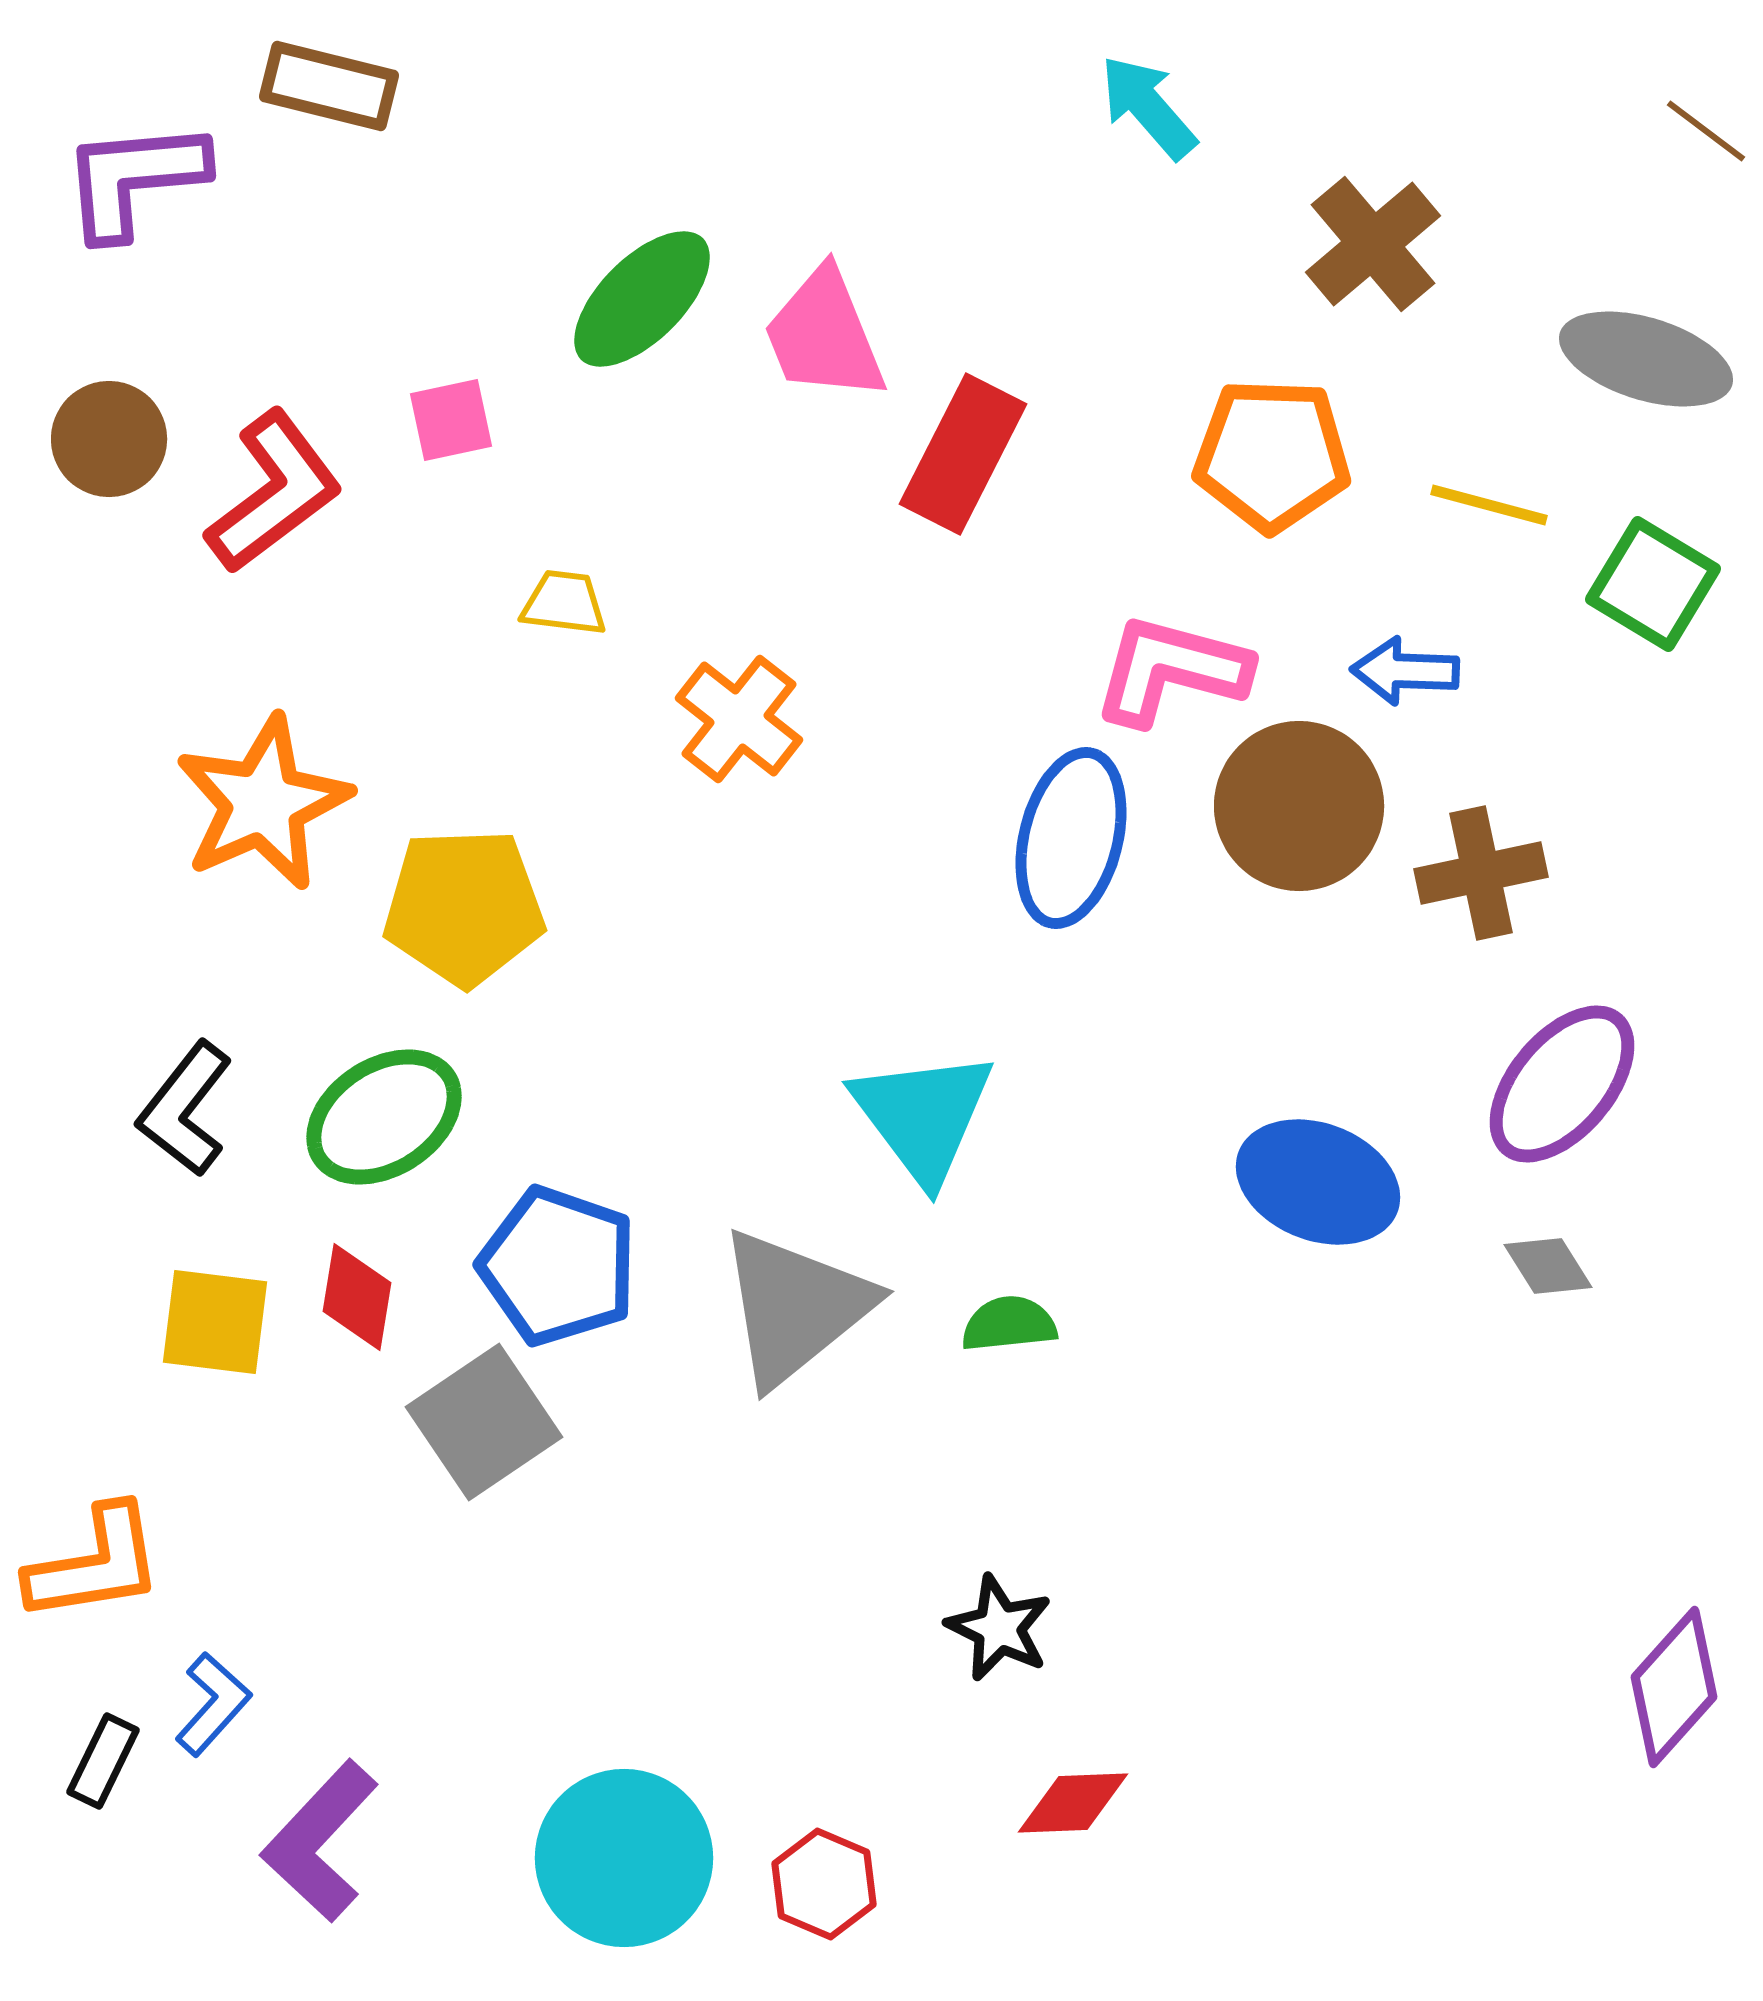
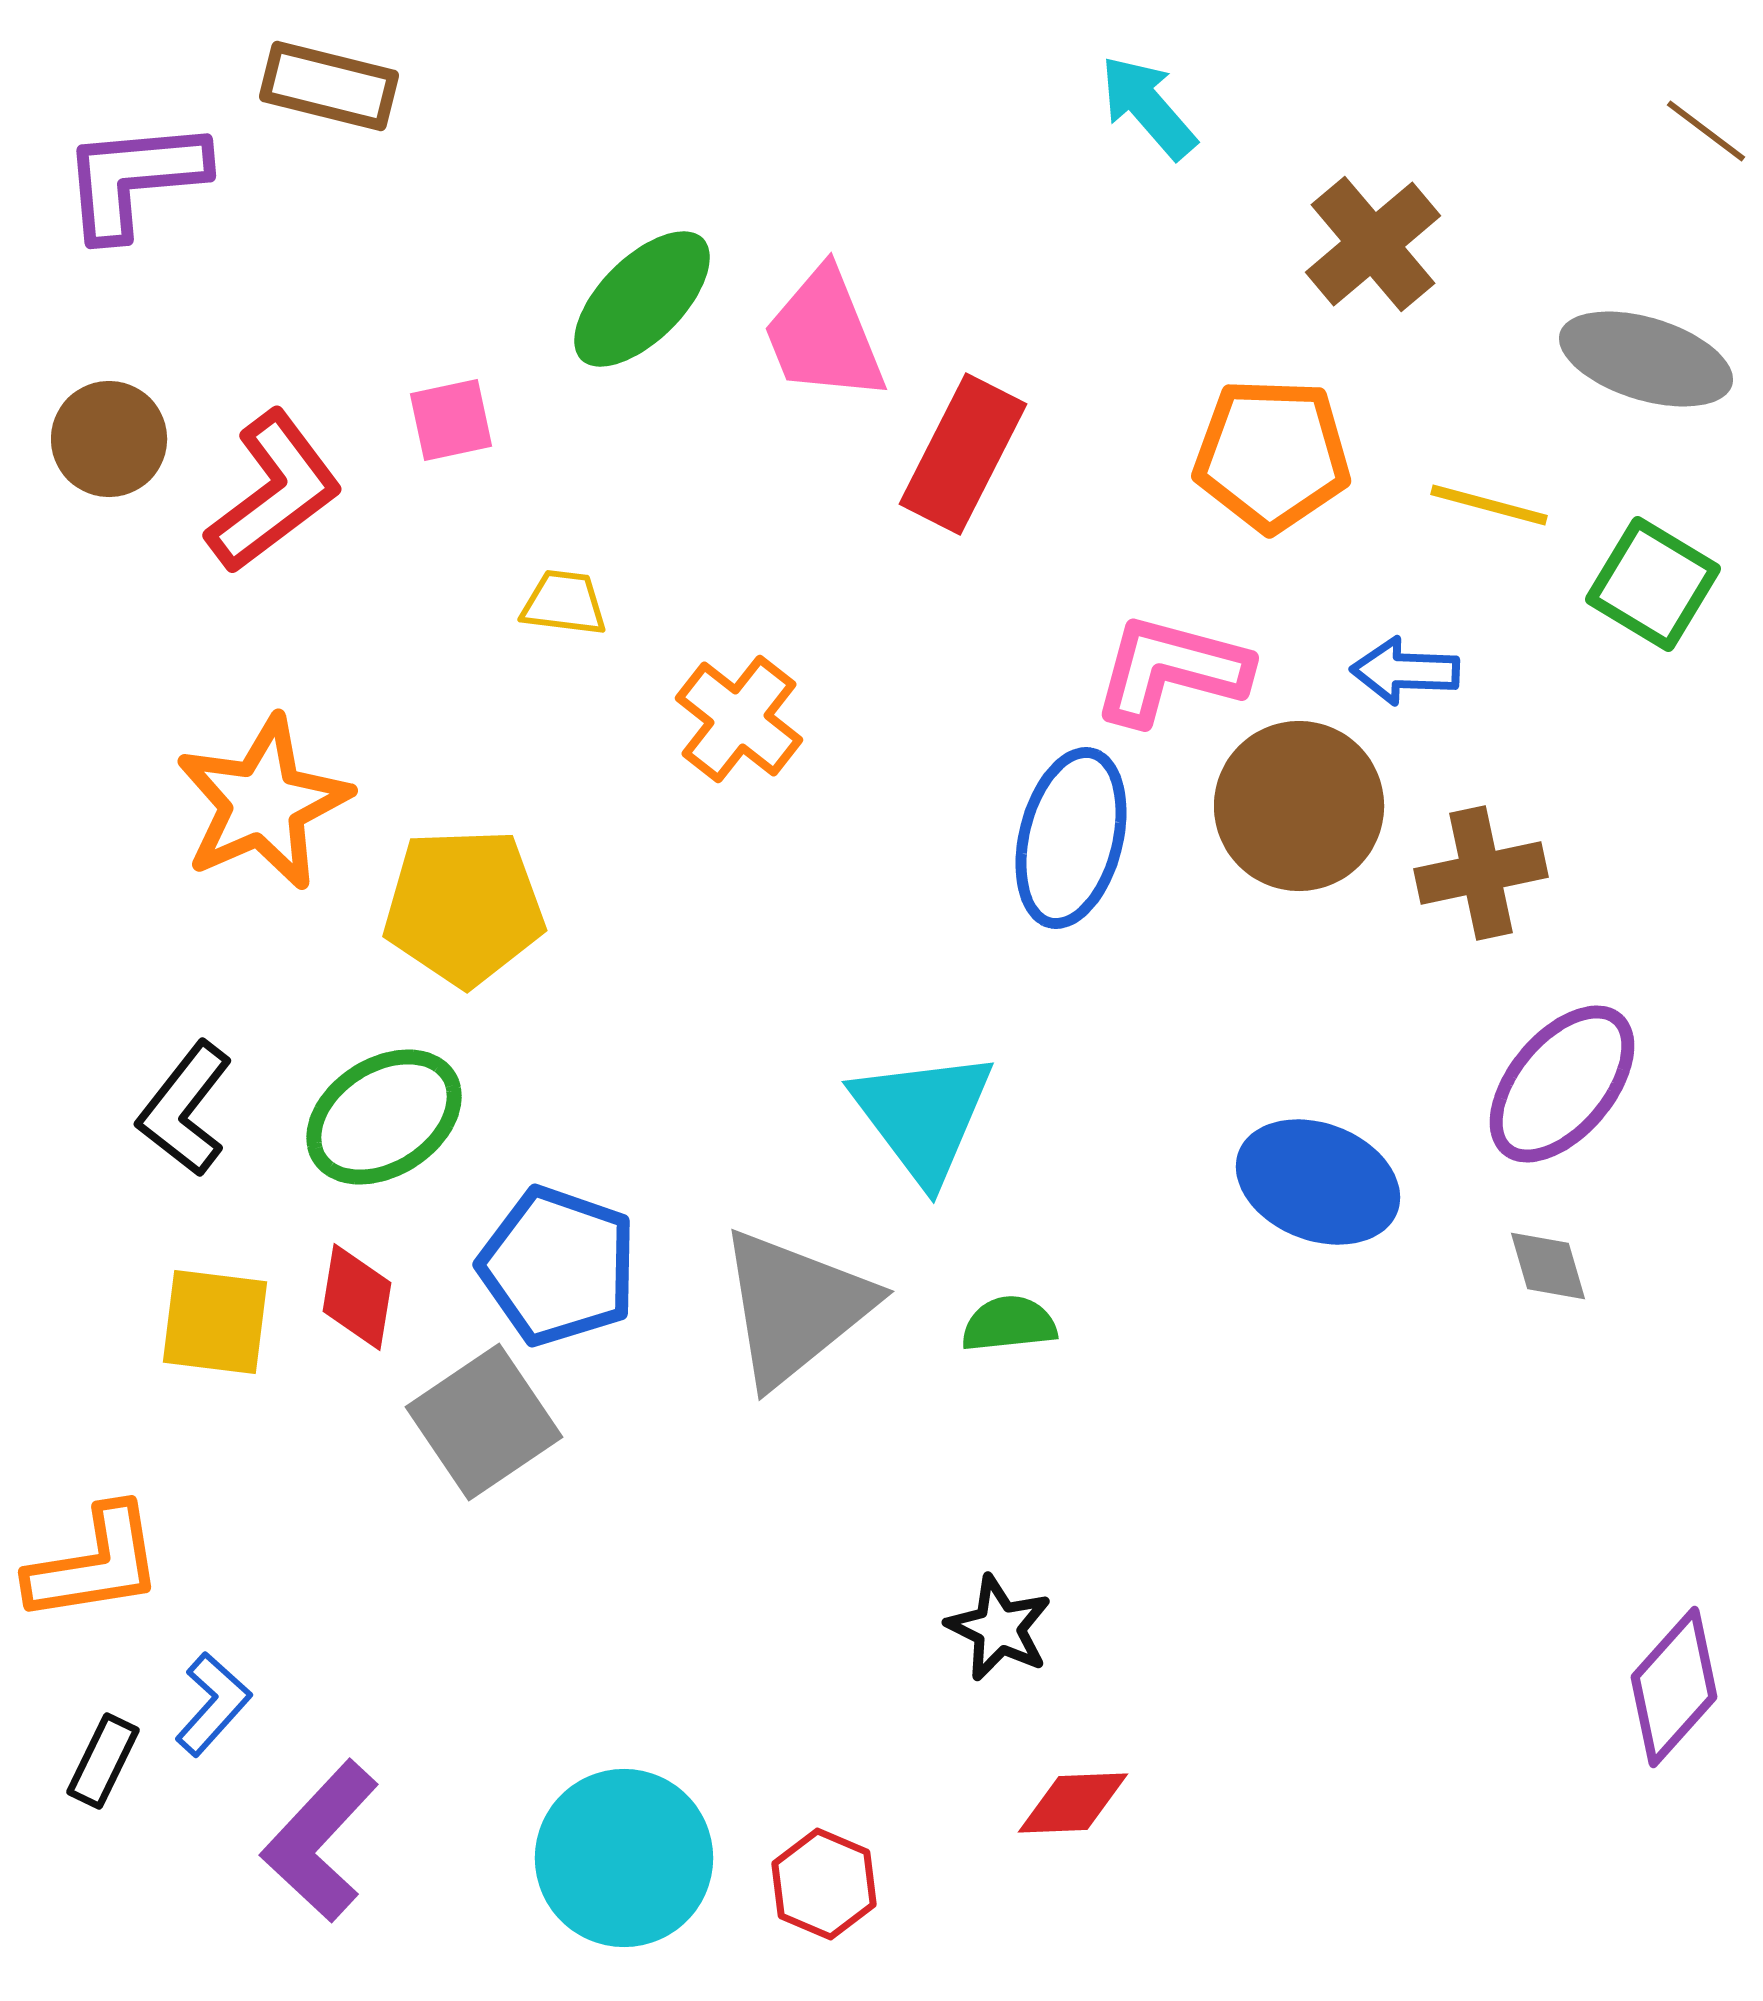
gray diamond at (1548, 1266): rotated 16 degrees clockwise
